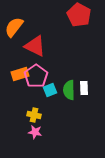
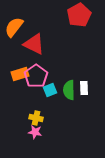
red pentagon: rotated 15 degrees clockwise
red triangle: moved 1 px left, 2 px up
yellow cross: moved 2 px right, 3 px down
